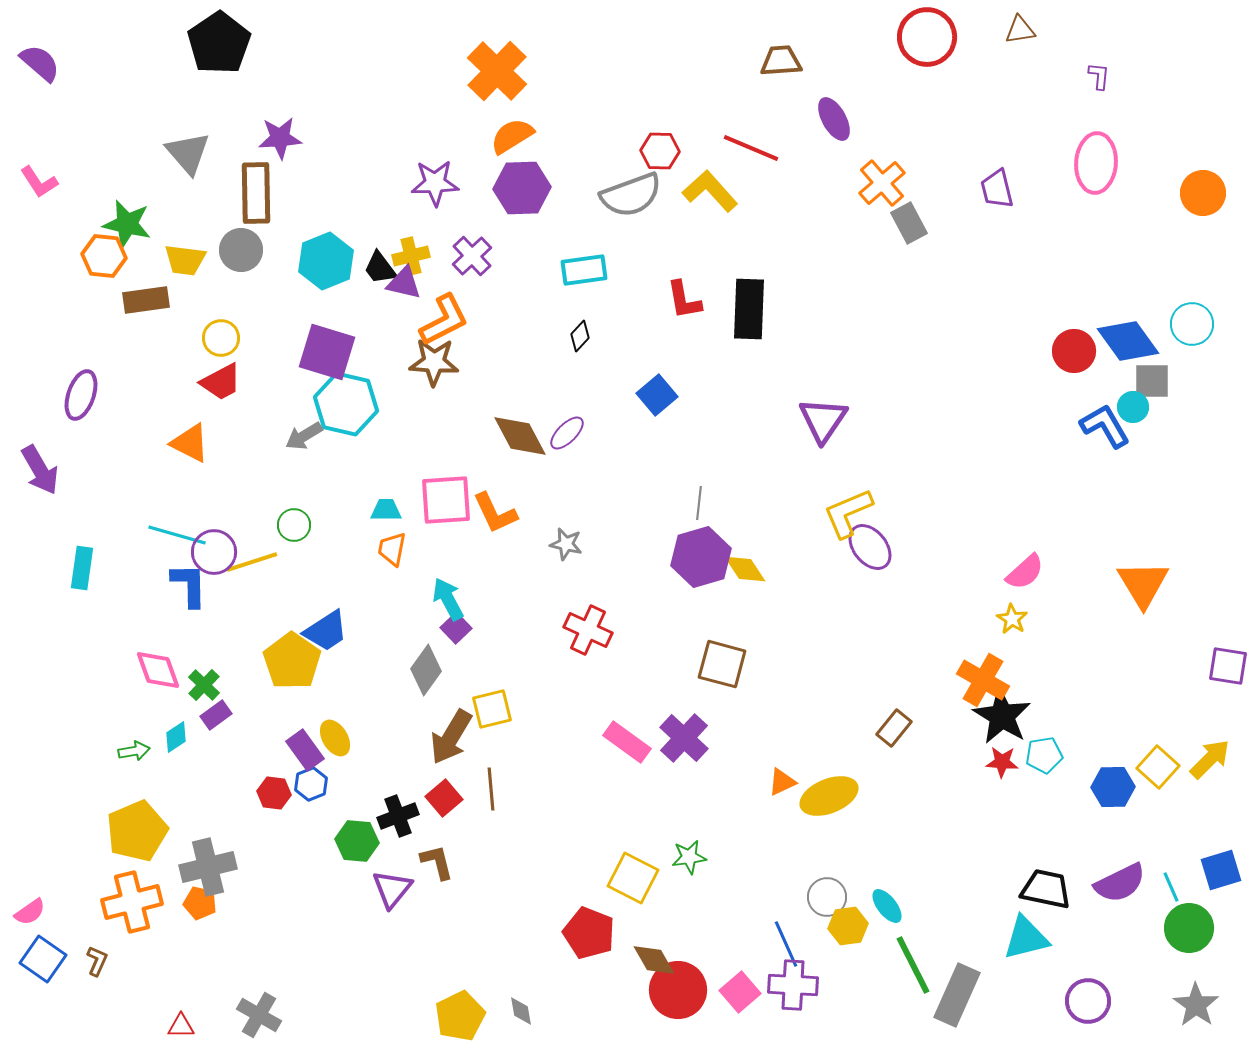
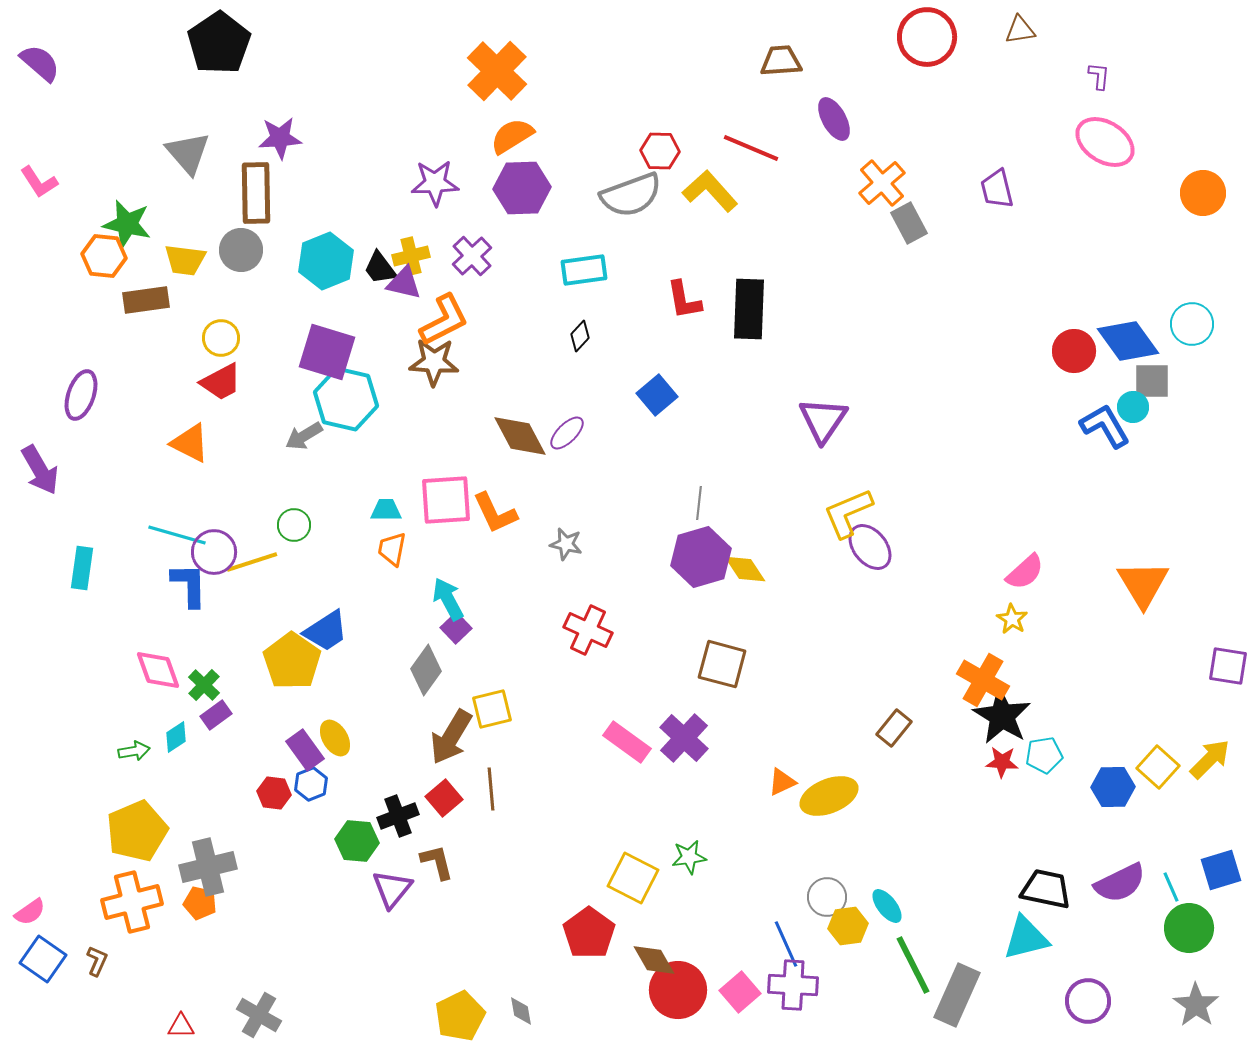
pink ellipse at (1096, 163): moved 9 px right, 21 px up; rotated 62 degrees counterclockwise
cyan hexagon at (346, 404): moved 5 px up
red pentagon at (589, 933): rotated 15 degrees clockwise
